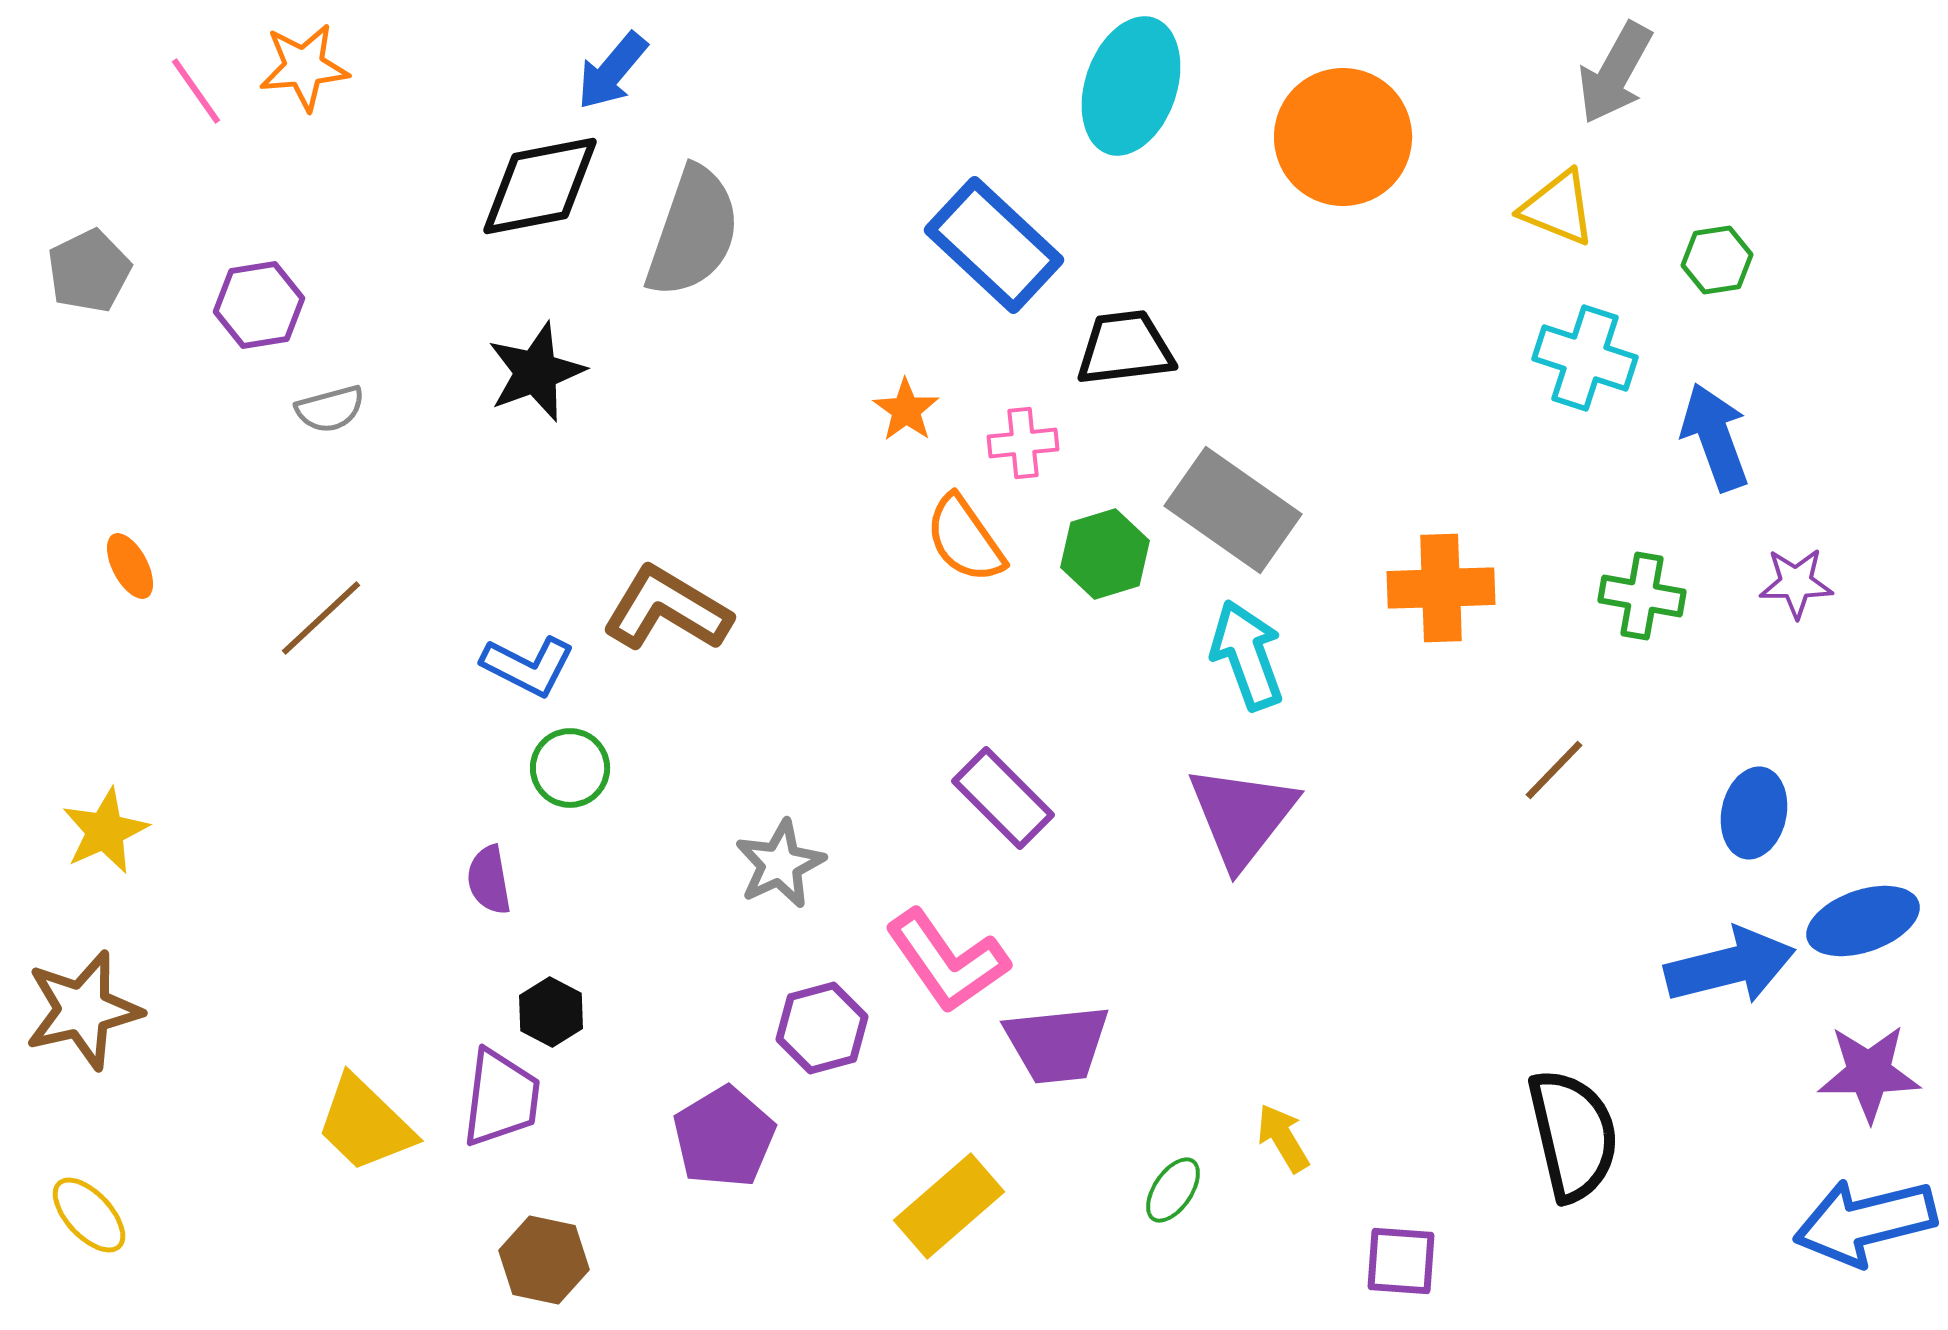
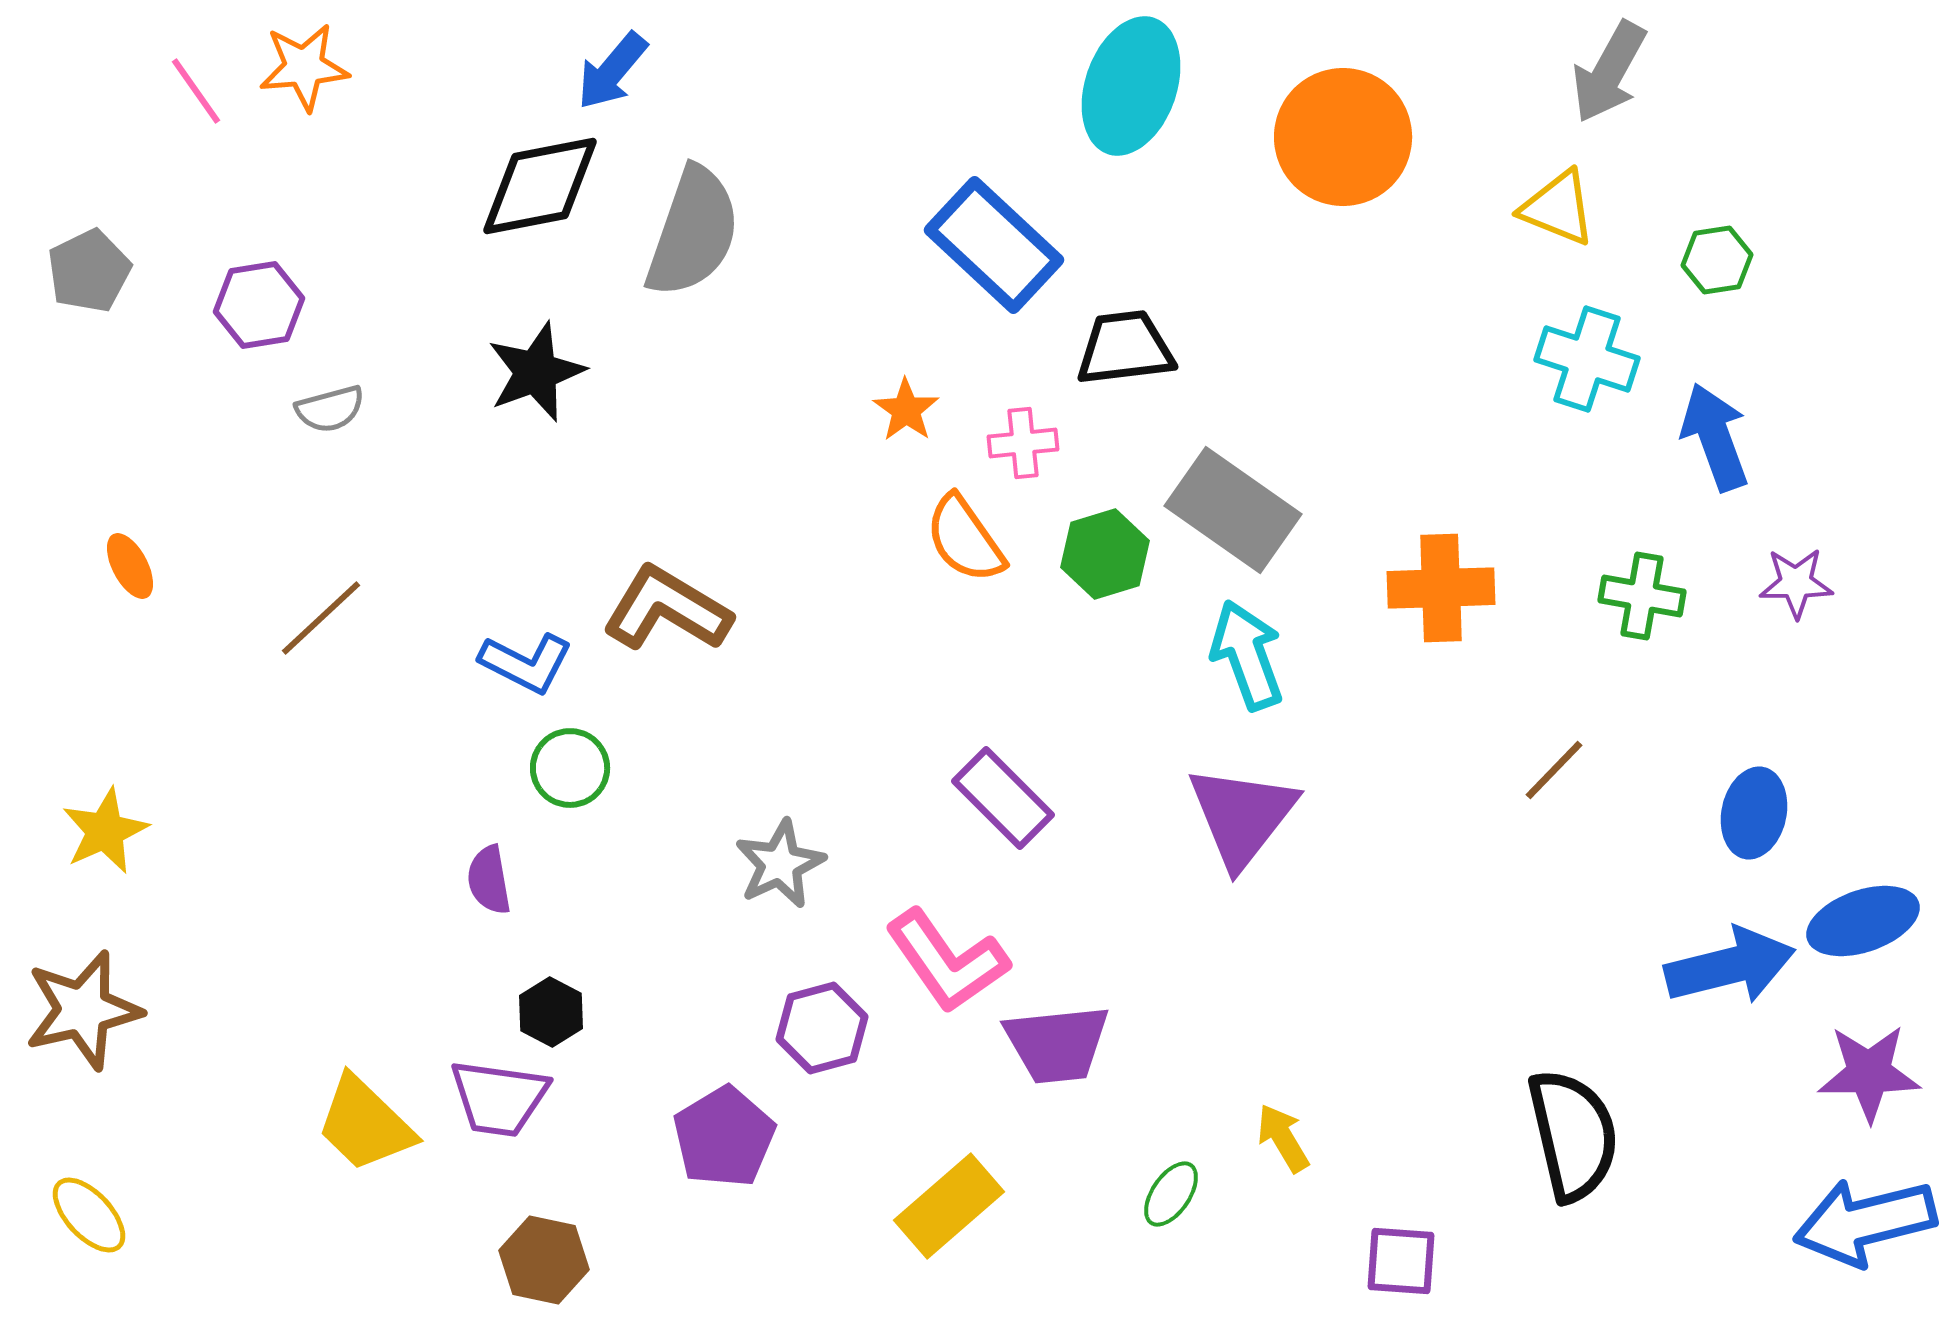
gray arrow at (1615, 73): moved 6 px left, 1 px up
cyan cross at (1585, 358): moved 2 px right, 1 px down
blue L-shape at (528, 666): moved 2 px left, 3 px up
purple trapezoid at (501, 1098): moved 2 px left; rotated 91 degrees clockwise
green ellipse at (1173, 1190): moved 2 px left, 4 px down
